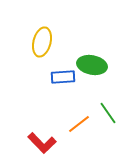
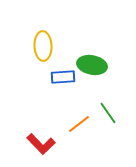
yellow ellipse: moved 1 px right, 4 px down; rotated 16 degrees counterclockwise
red L-shape: moved 1 px left, 1 px down
